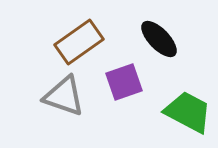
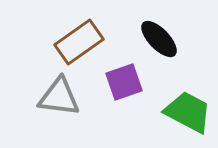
gray triangle: moved 5 px left, 1 px down; rotated 12 degrees counterclockwise
